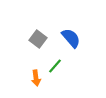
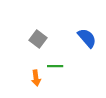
blue semicircle: moved 16 px right
green line: rotated 49 degrees clockwise
